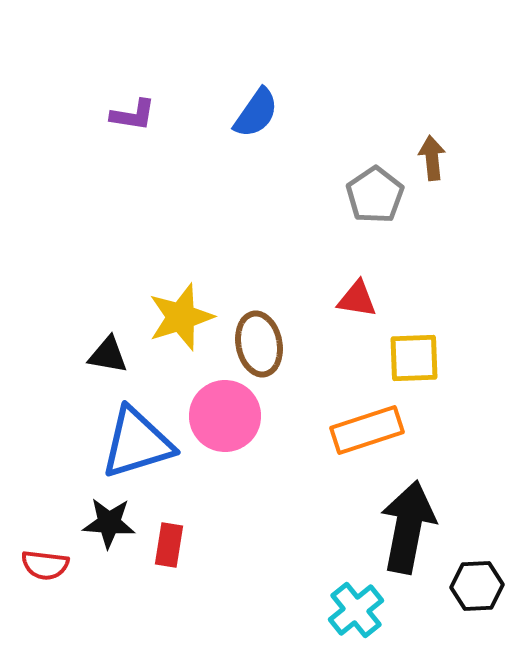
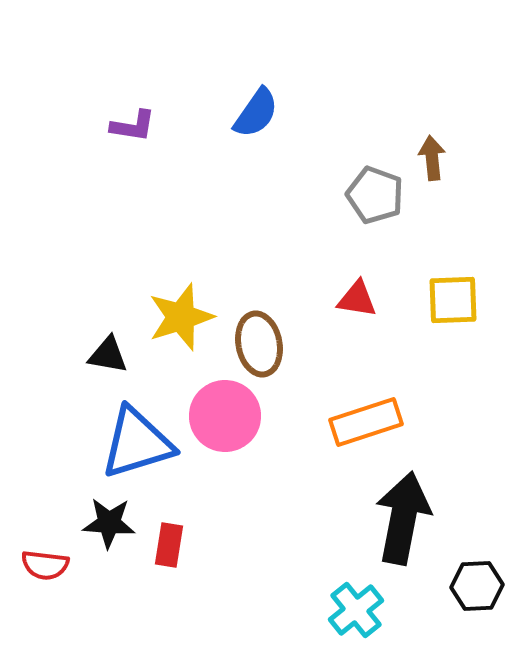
purple L-shape: moved 11 px down
gray pentagon: rotated 18 degrees counterclockwise
yellow square: moved 39 px right, 58 px up
orange rectangle: moved 1 px left, 8 px up
black arrow: moved 5 px left, 9 px up
